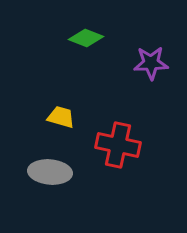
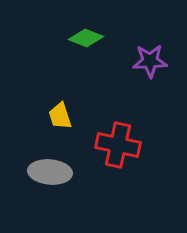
purple star: moved 1 px left, 2 px up
yellow trapezoid: moved 1 px left, 1 px up; rotated 124 degrees counterclockwise
